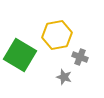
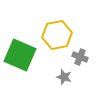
green square: rotated 8 degrees counterclockwise
